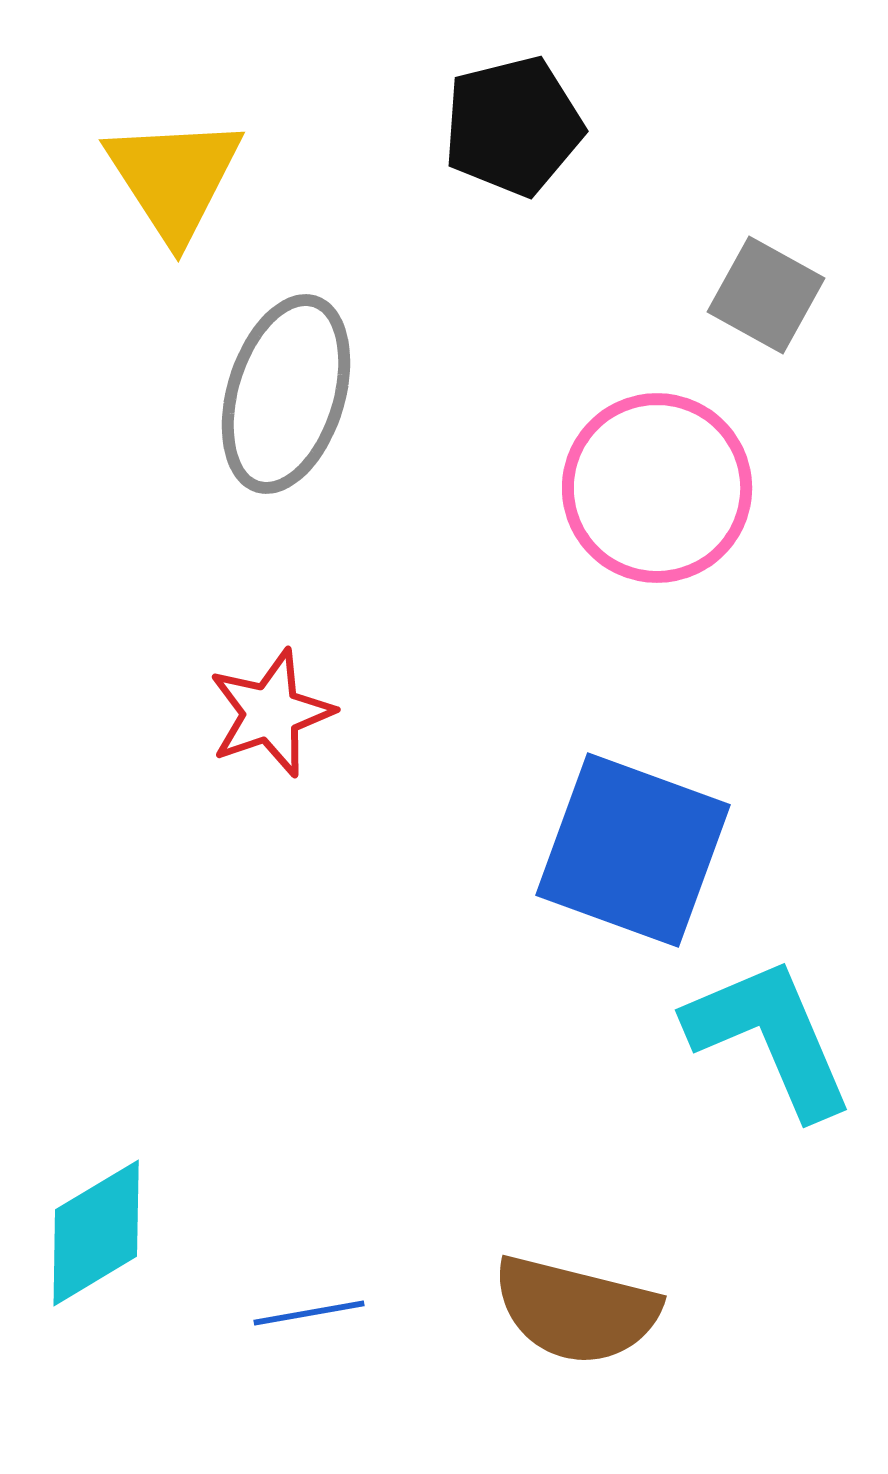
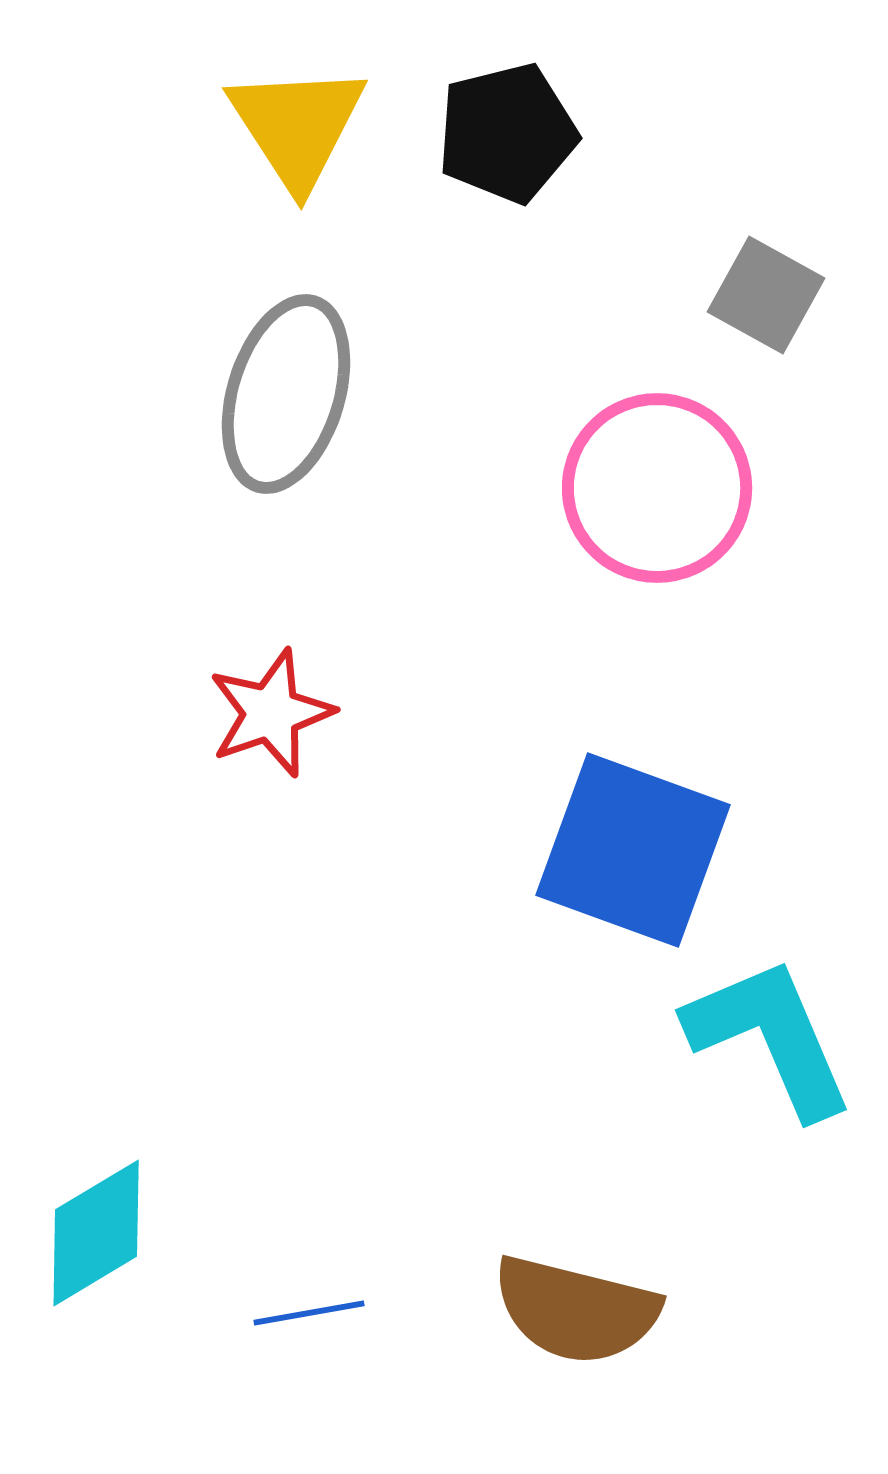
black pentagon: moved 6 px left, 7 px down
yellow triangle: moved 123 px right, 52 px up
